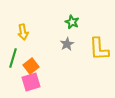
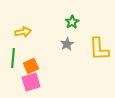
green star: rotated 16 degrees clockwise
yellow arrow: rotated 91 degrees counterclockwise
green line: rotated 12 degrees counterclockwise
orange square: rotated 14 degrees clockwise
